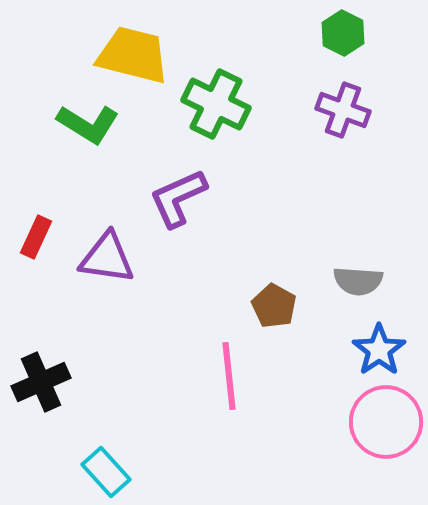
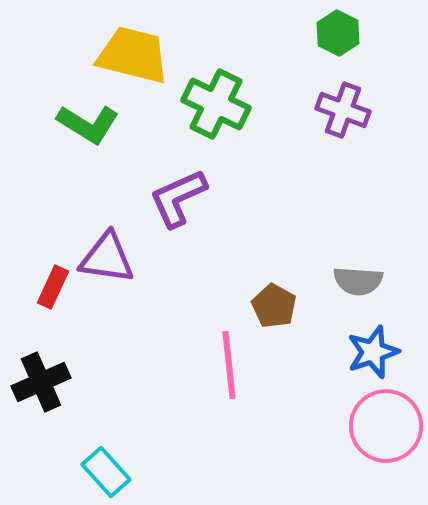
green hexagon: moved 5 px left
red rectangle: moved 17 px right, 50 px down
blue star: moved 6 px left, 2 px down; rotated 16 degrees clockwise
pink line: moved 11 px up
pink circle: moved 4 px down
